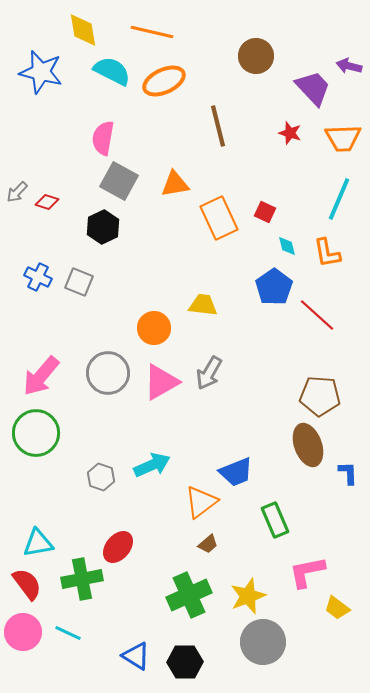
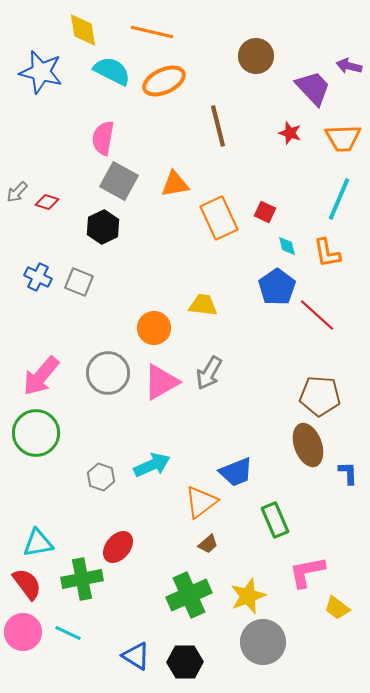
blue pentagon at (274, 287): moved 3 px right
